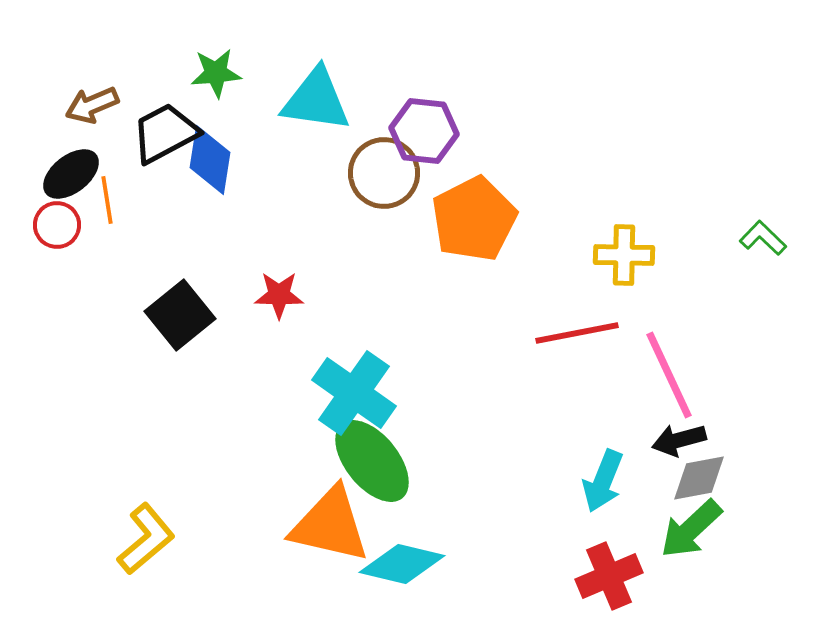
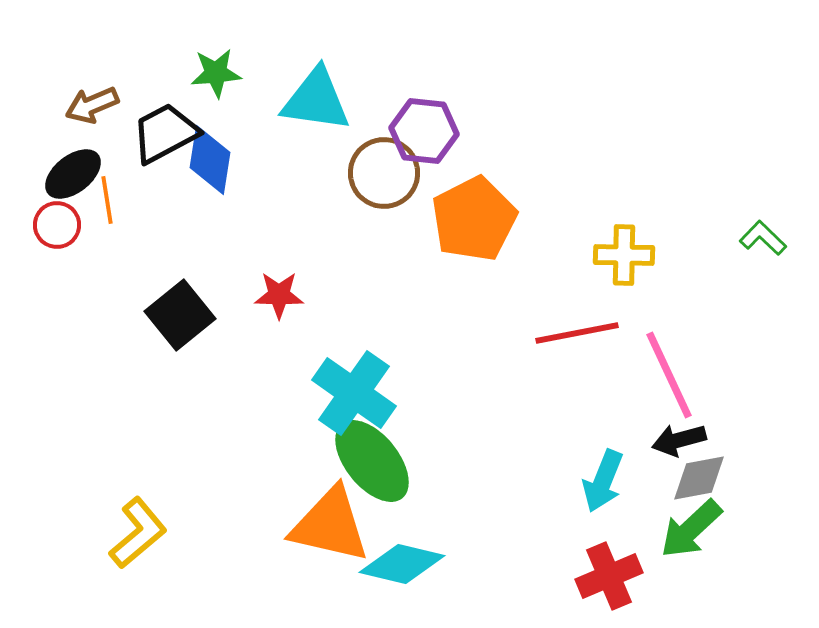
black ellipse: moved 2 px right
yellow L-shape: moved 8 px left, 6 px up
